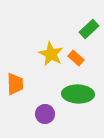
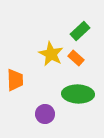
green rectangle: moved 9 px left, 2 px down
orange trapezoid: moved 4 px up
